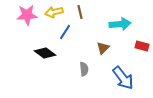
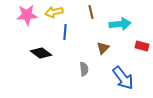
brown line: moved 11 px right
blue line: rotated 28 degrees counterclockwise
black diamond: moved 4 px left
